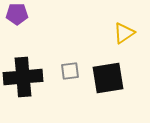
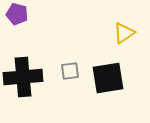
purple pentagon: rotated 15 degrees clockwise
